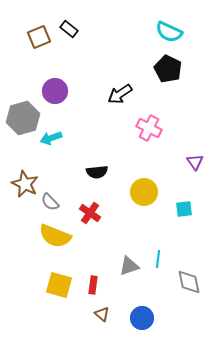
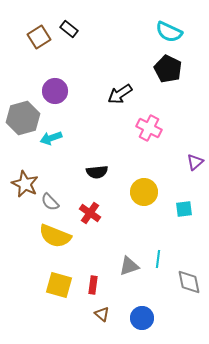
brown square: rotated 10 degrees counterclockwise
purple triangle: rotated 24 degrees clockwise
